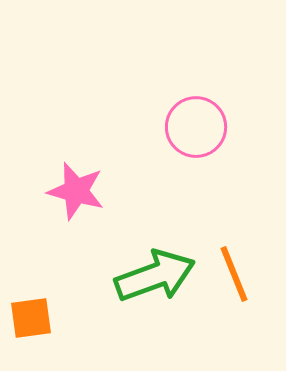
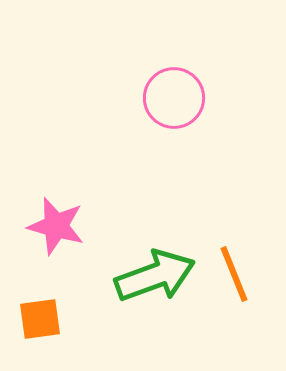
pink circle: moved 22 px left, 29 px up
pink star: moved 20 px left, 35 px down
orange square: moved 9 px right, 1 px down
